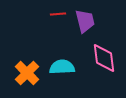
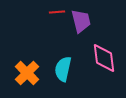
red line: moved 1 px left, 2 px up
purple trapezoid: moved 4 px left
cyan semicircle: moved 1 px right, 2 px down; rotated 75 degrees counterclockwise
